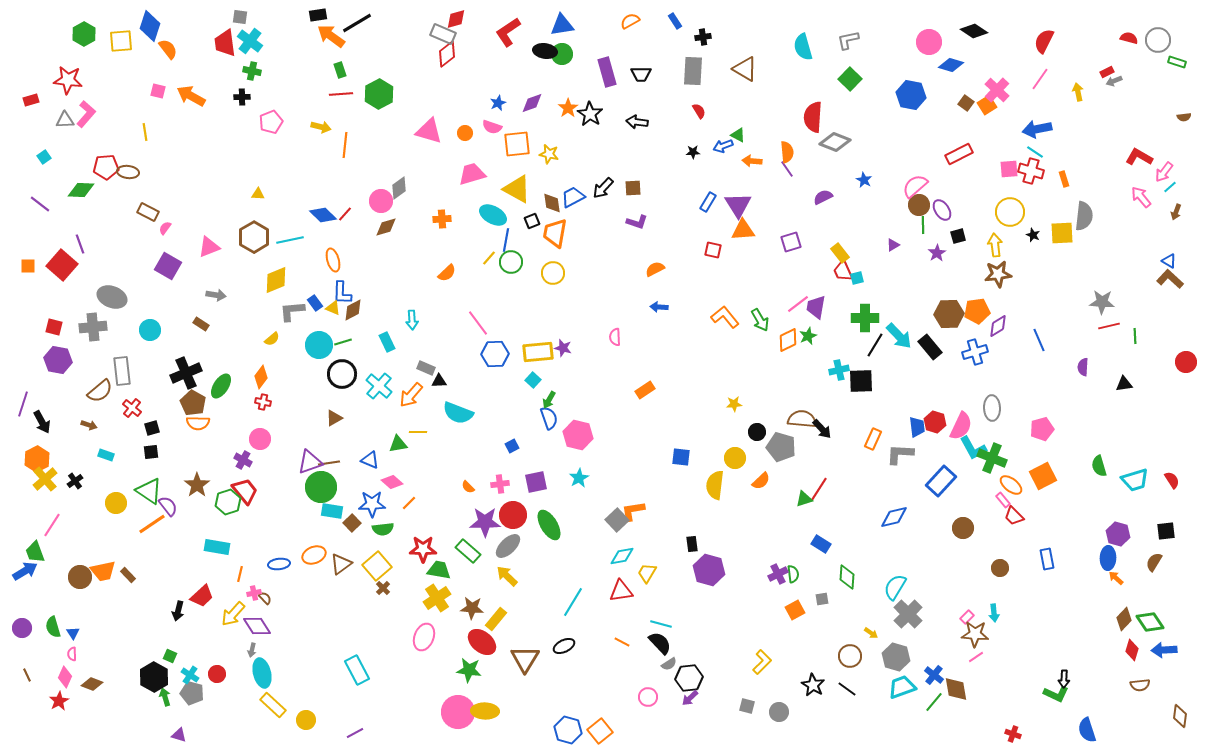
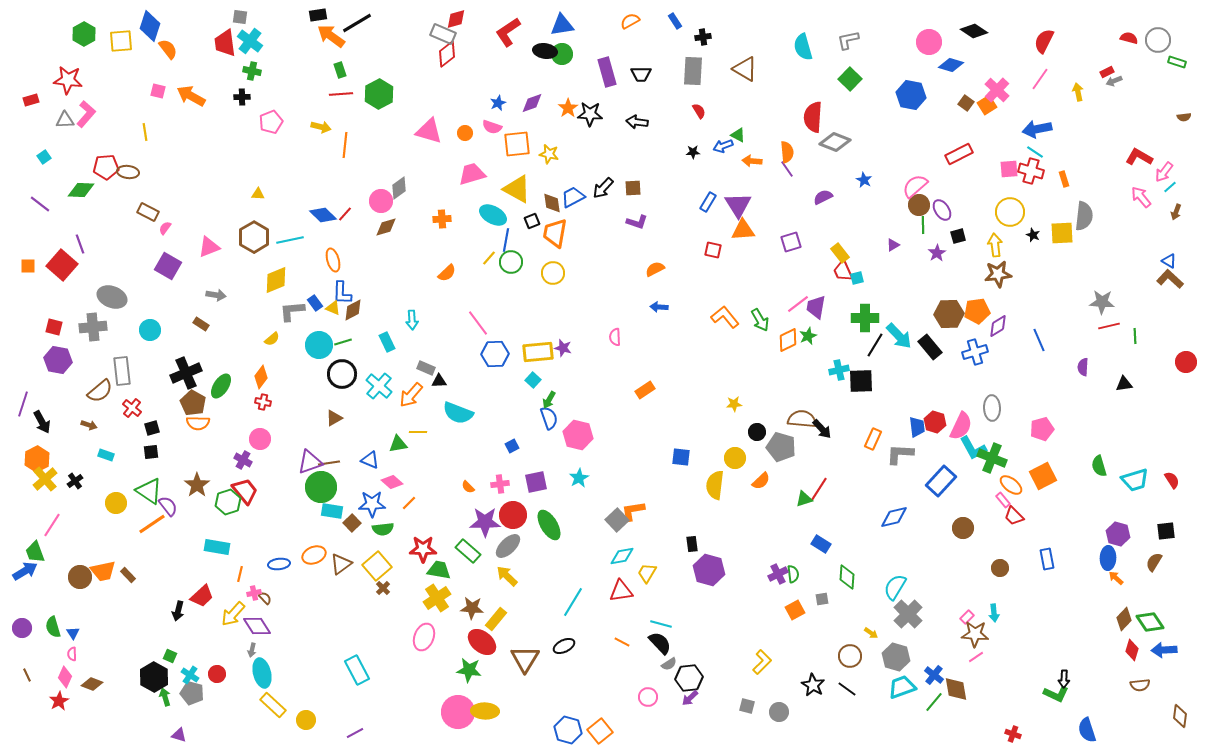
black star at (590, 114): rotated 30 degrees counterclockwise
